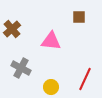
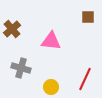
brown square: moved 9 px right
gray cross: rotated 12 degrees counterclockwise
